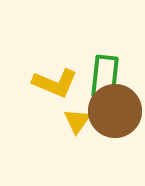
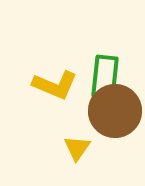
yellow L-shape: moved 2 px down
yellow triangle: moved 27 px down
